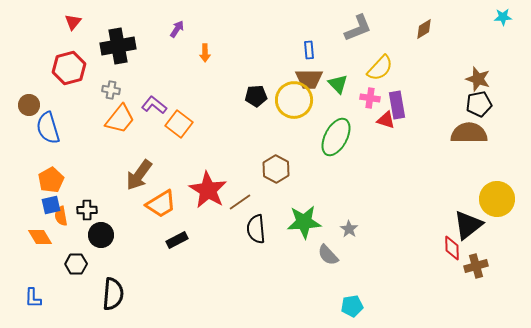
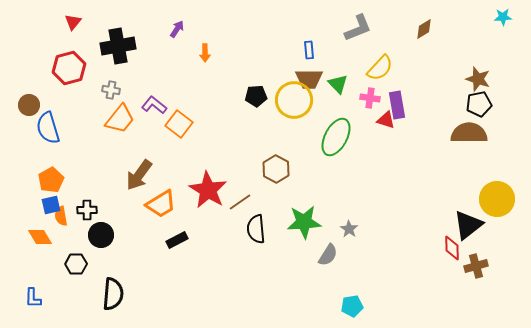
gray semicircle at (328, 255): rotated 105 degrees counterclockwise
